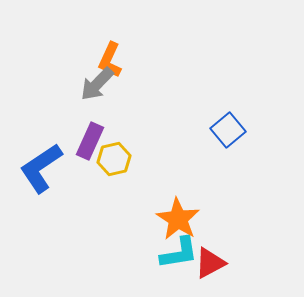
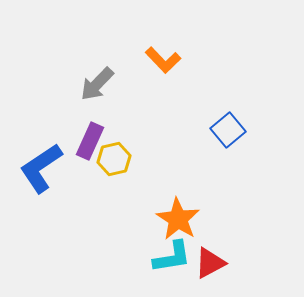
orange L-shape: moved 53 px right; rotated 69 degrees counterclockwise
cyan L-shape: moved 7 px left, 4 px down
